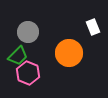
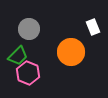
gray circle: moved 1 px right, 3 px up
orange circle: moved 2 px right, 1 px up
